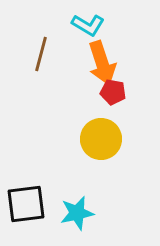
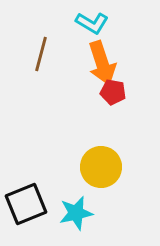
cyan L-shape: moved 4 px right, 2 px up
yellow circle: moved 28 px down
black square: rotated 15 degrees counterclockwise
cyan star: moved 1 px left
